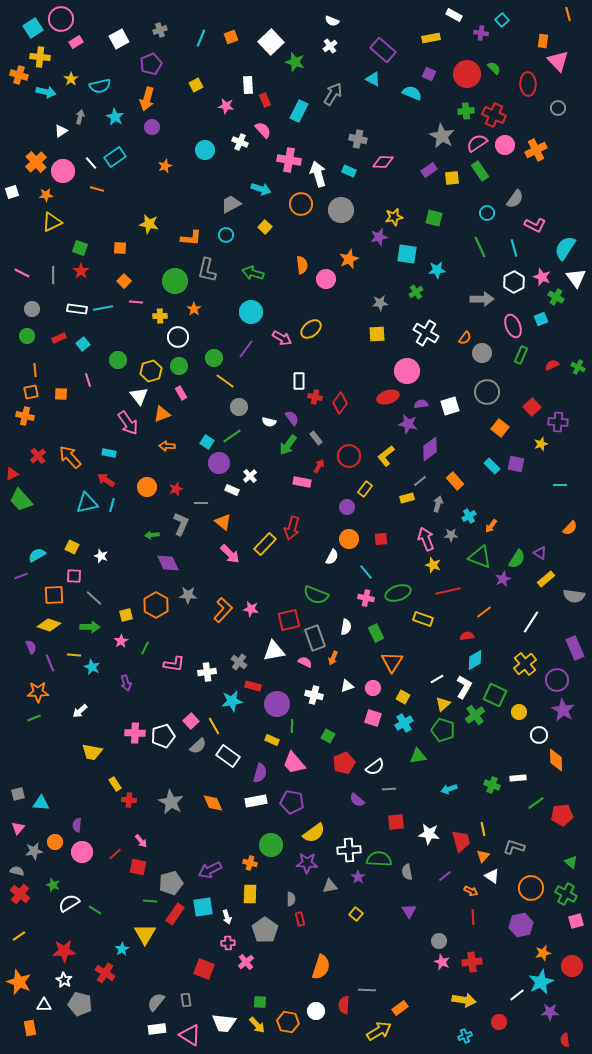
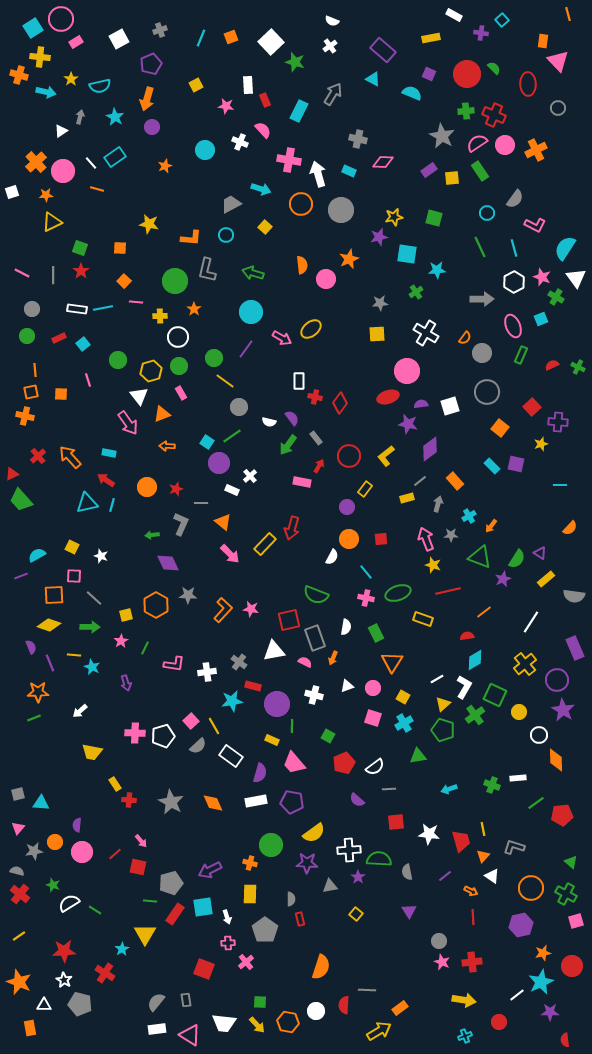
white rectangle at (228, 756): moved 3 px right
